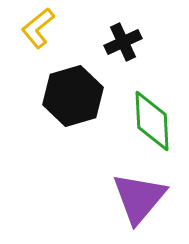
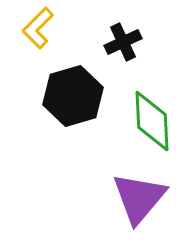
yellow L-shape: rotated 6 degrees counterclockwise
